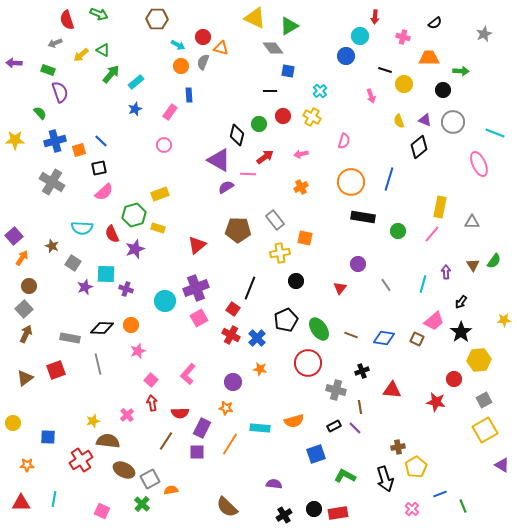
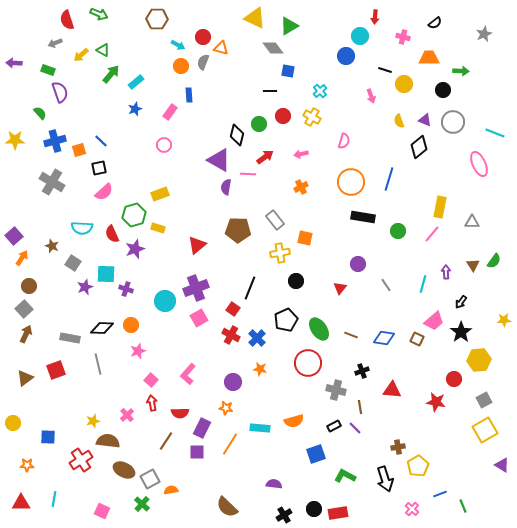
purple semicircle at (226, 187): rotated 49 degrees counterclockwise
yellow pentagon at (416, 467): moved 2 px right, 1 px up
